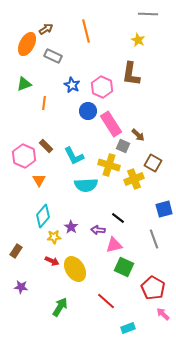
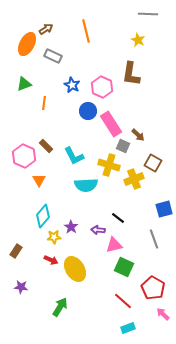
red arrow at (52, 261): moved 1 px left, 1 px up
red line at (106, 301): moved 17 px right
